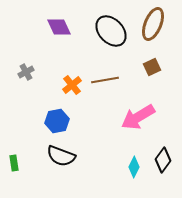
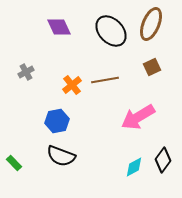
brown ellipse: moved 2 px left
green rectangle: rotated 35 degrees counterclockwise
cyan diamond: rotated 35 degrees clockwise
